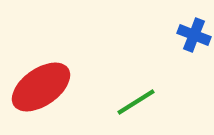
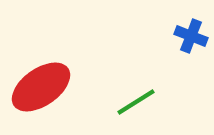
blue cross: moved 3 px left, 1 px down
